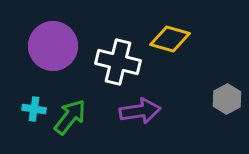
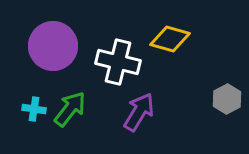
purple arrow: moved 1 px left, 1 px down; rotated 51 degrees counterclockwise
green arrow: moved 8 px up
